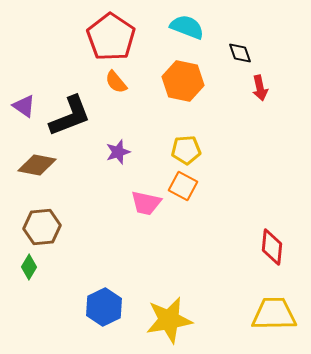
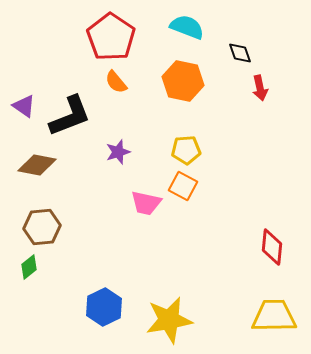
green diamond: rotated 20 degrees clockwise
yellow trapezoid: moved 2 px down
